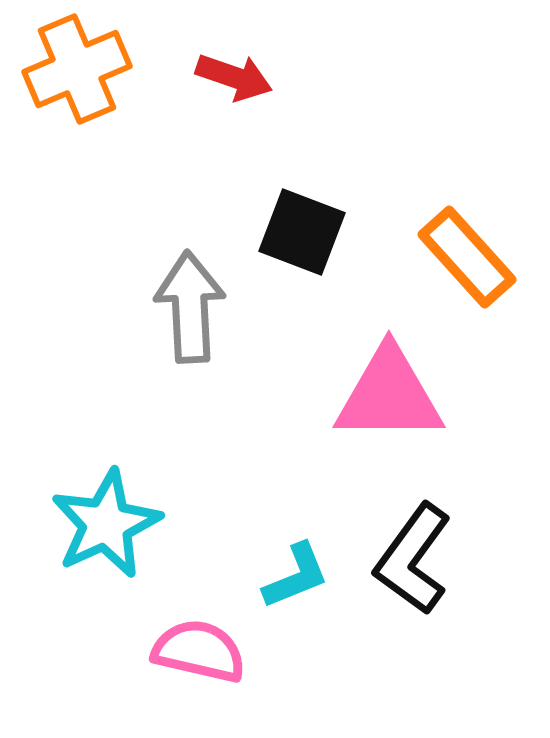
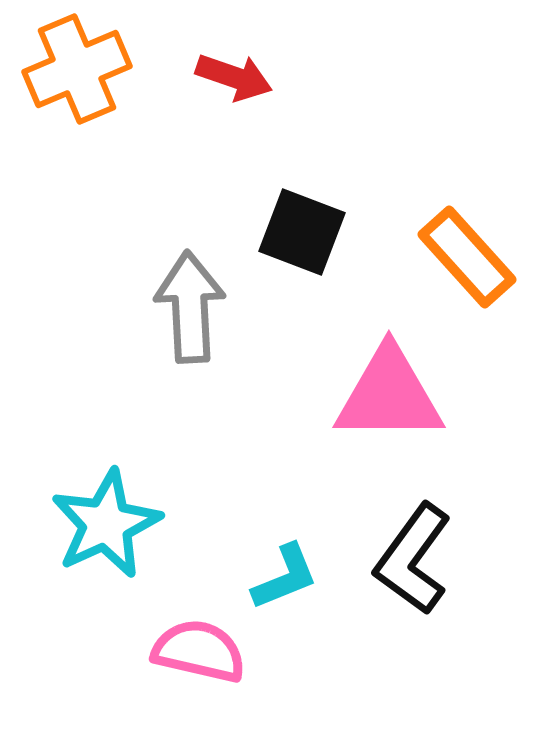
cyan L-shape: moved 11 px left, 1 px down
